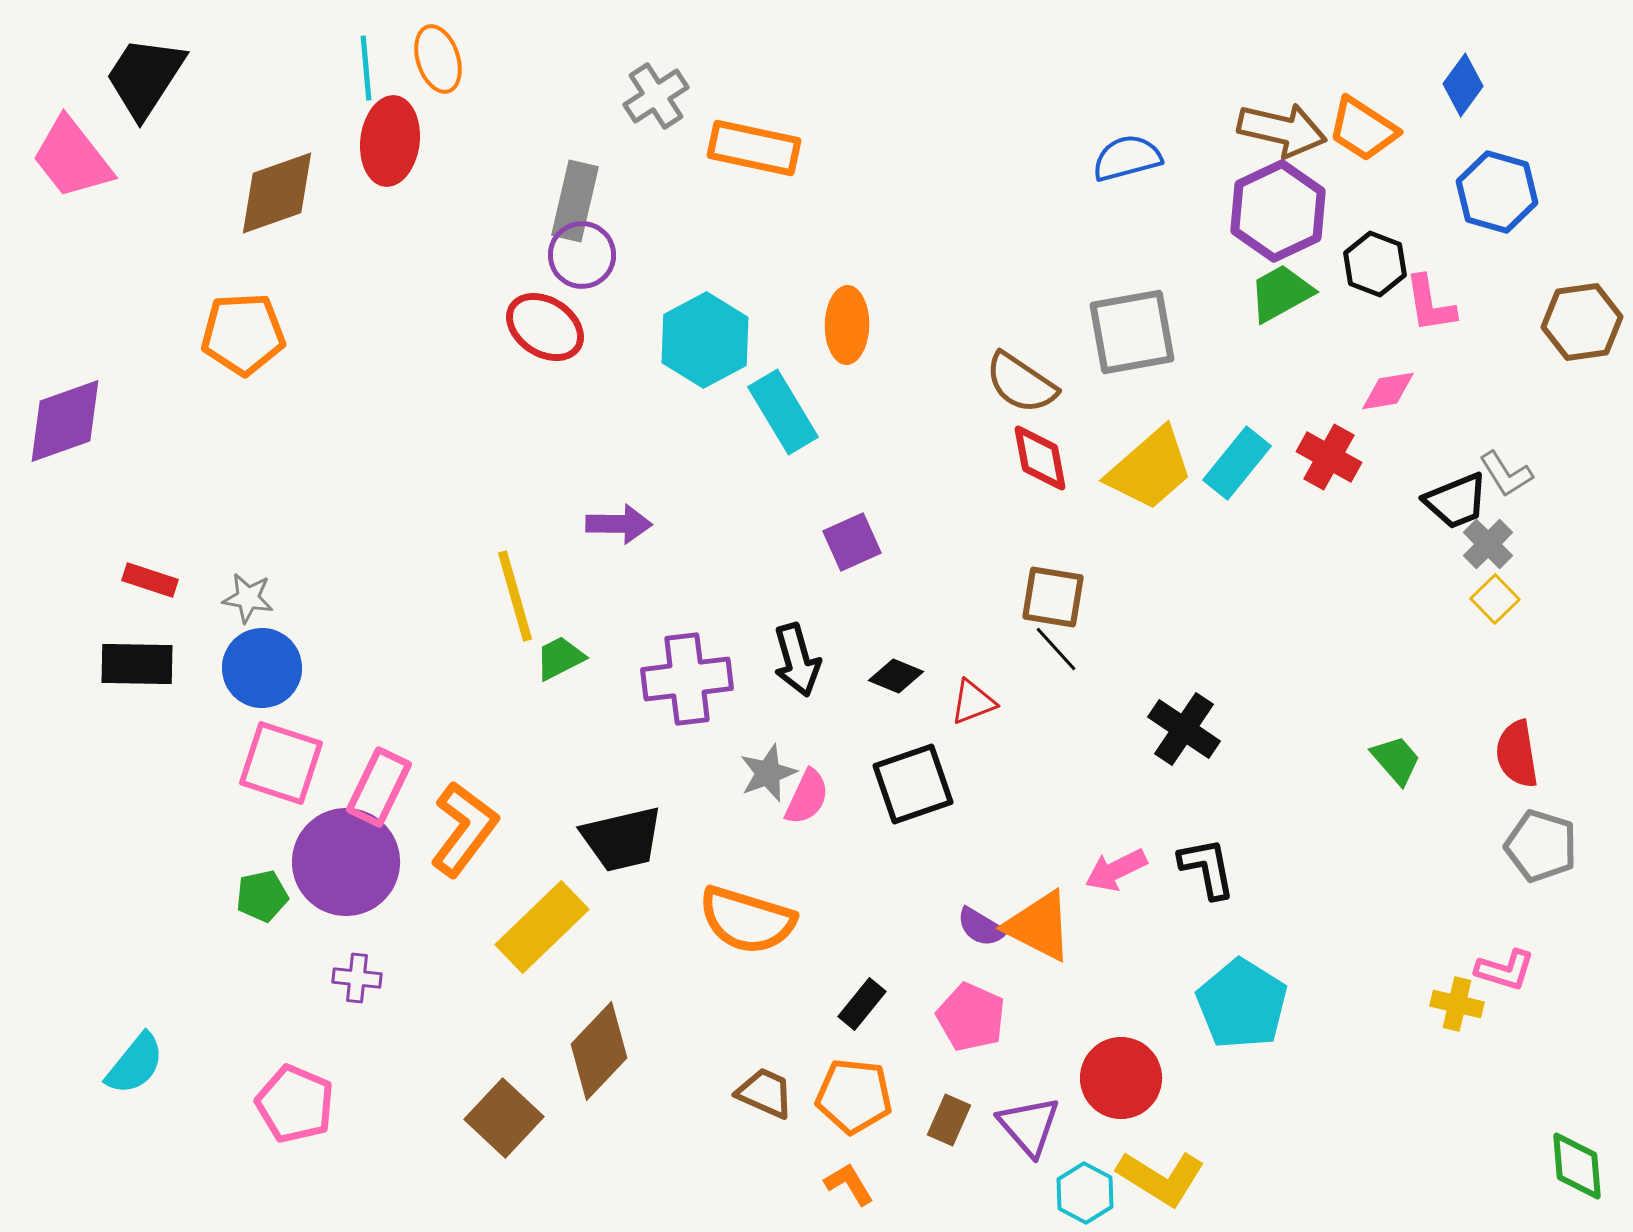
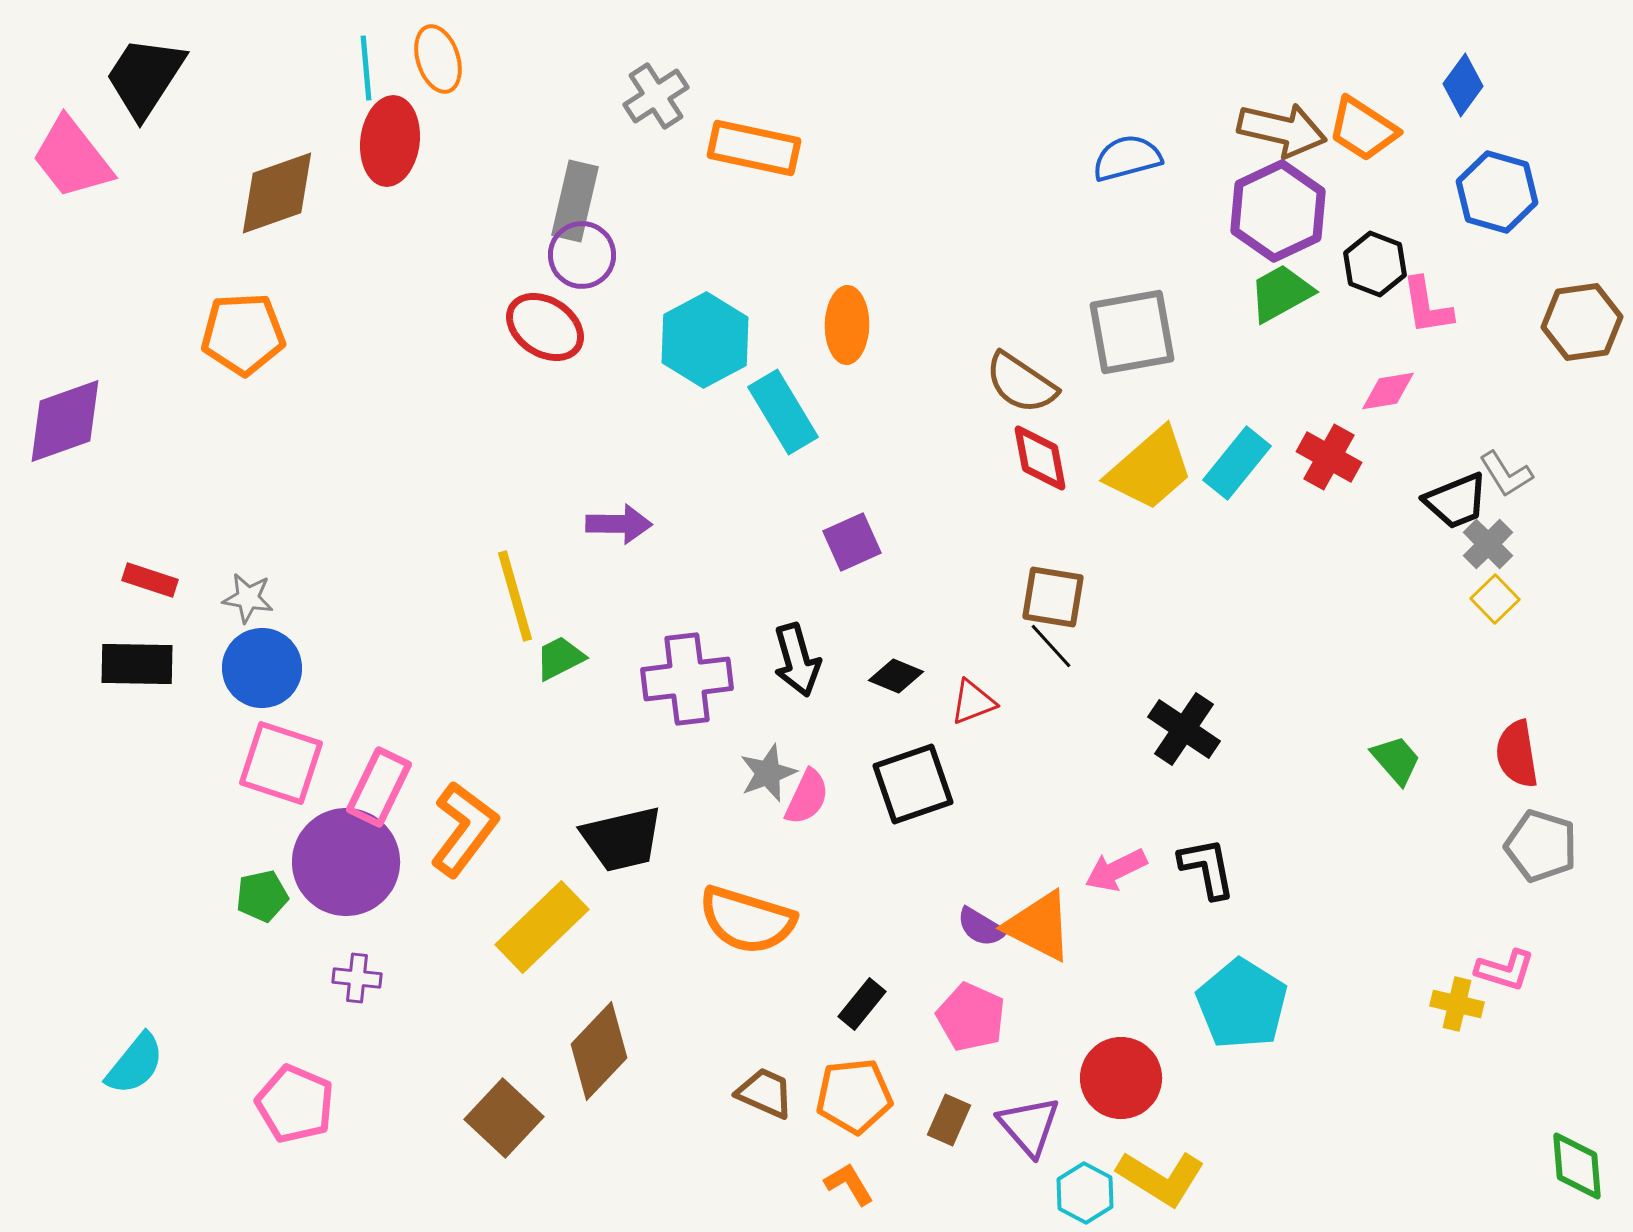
pink L-shape at (1430, 304): moved 3 px left, 2 px down
black line at (1056, 649): moved 5 px left, 3 px up
orange pentagon at (854, 1096): rotated 12 degrees counterclockwise
